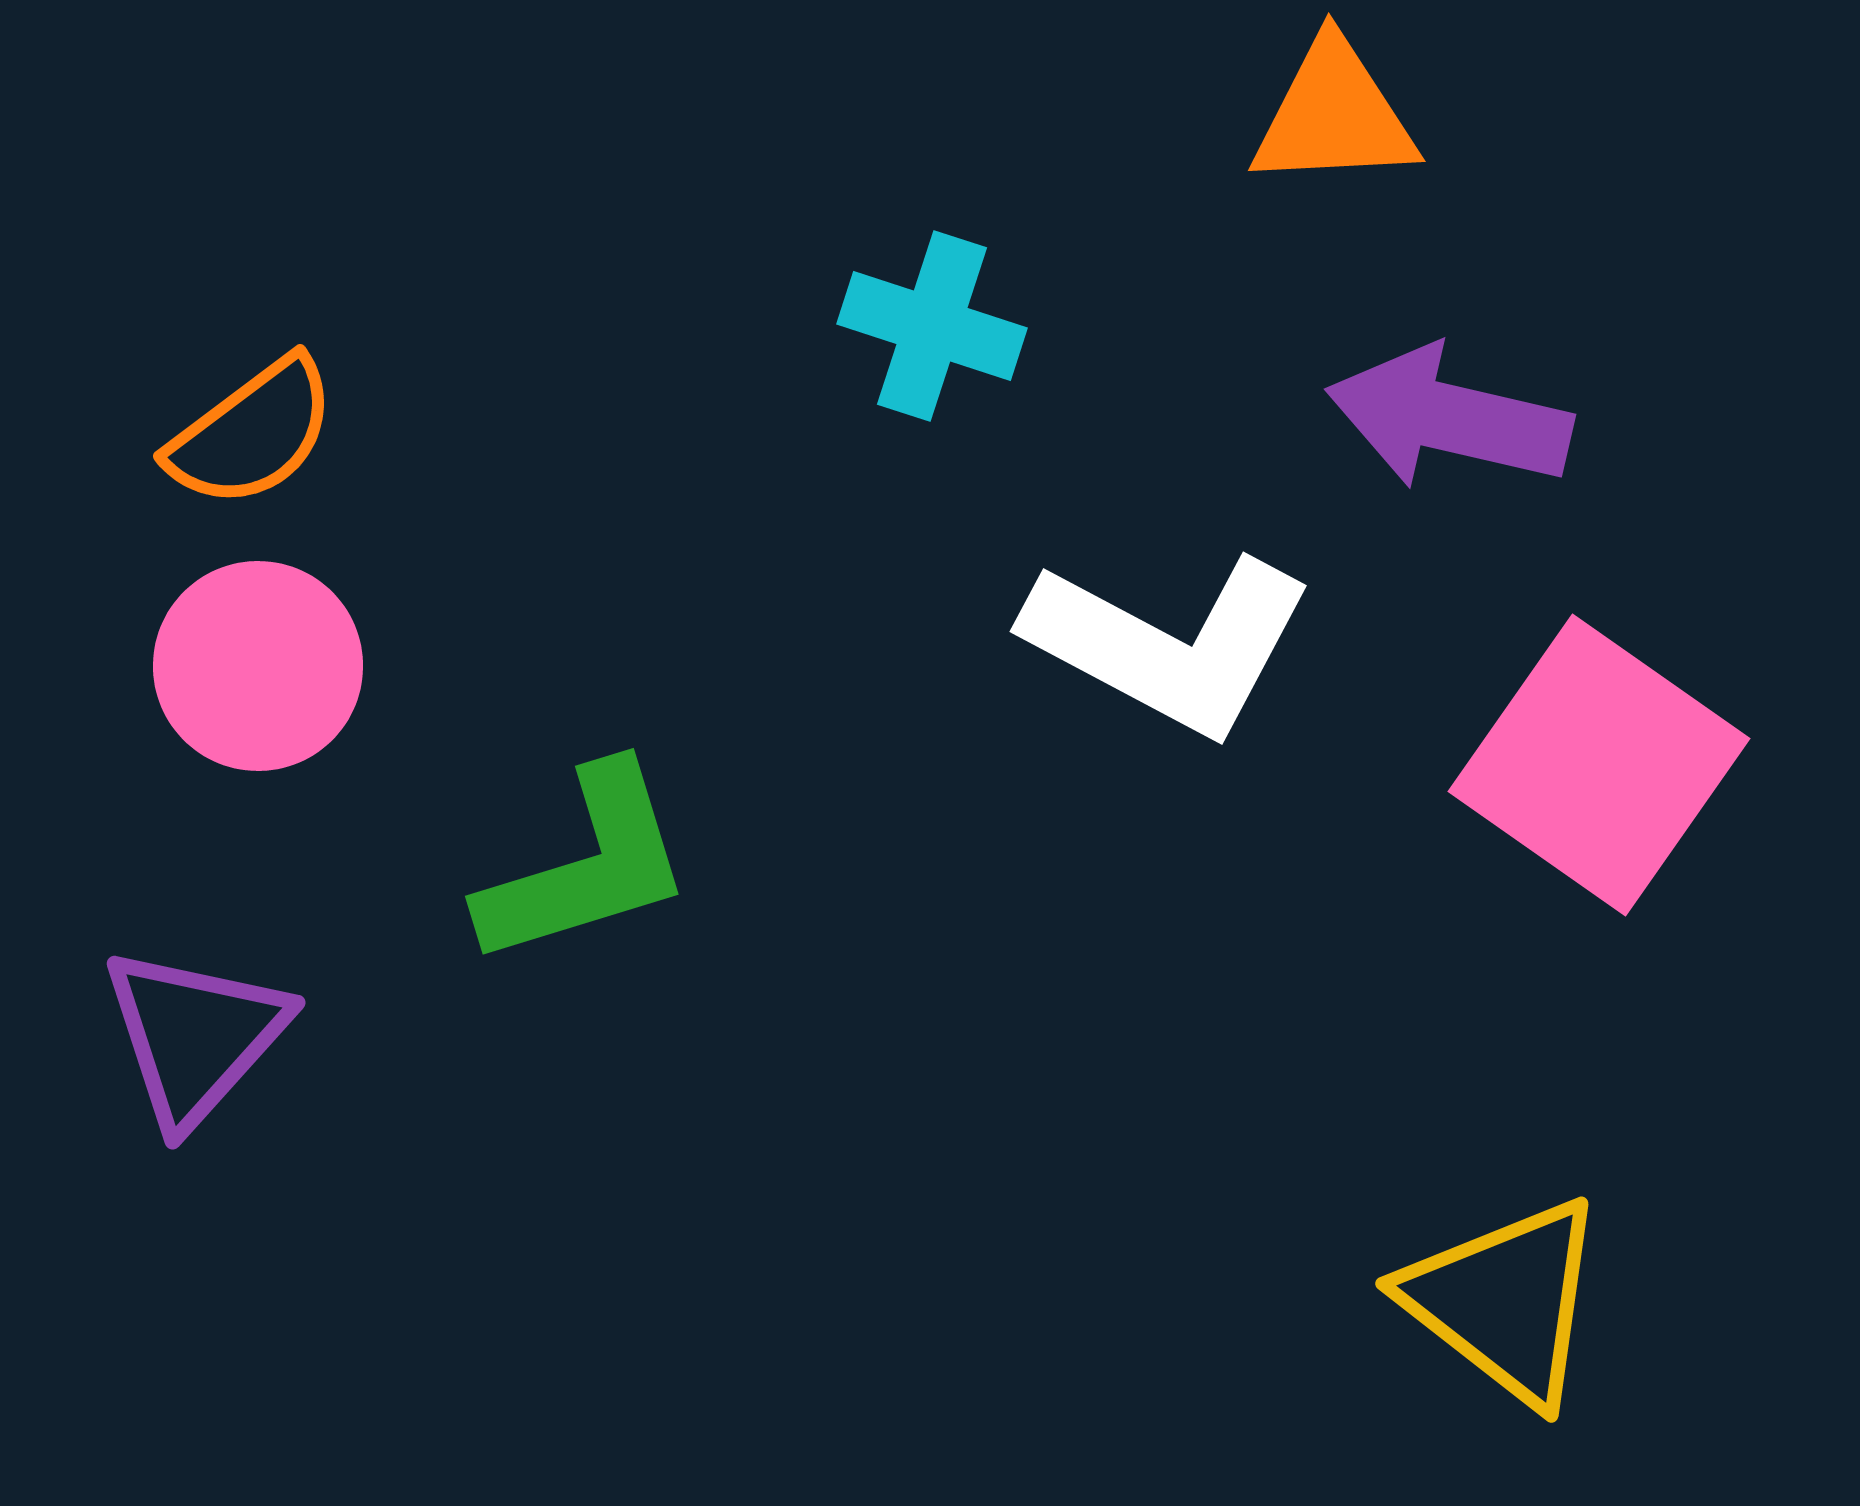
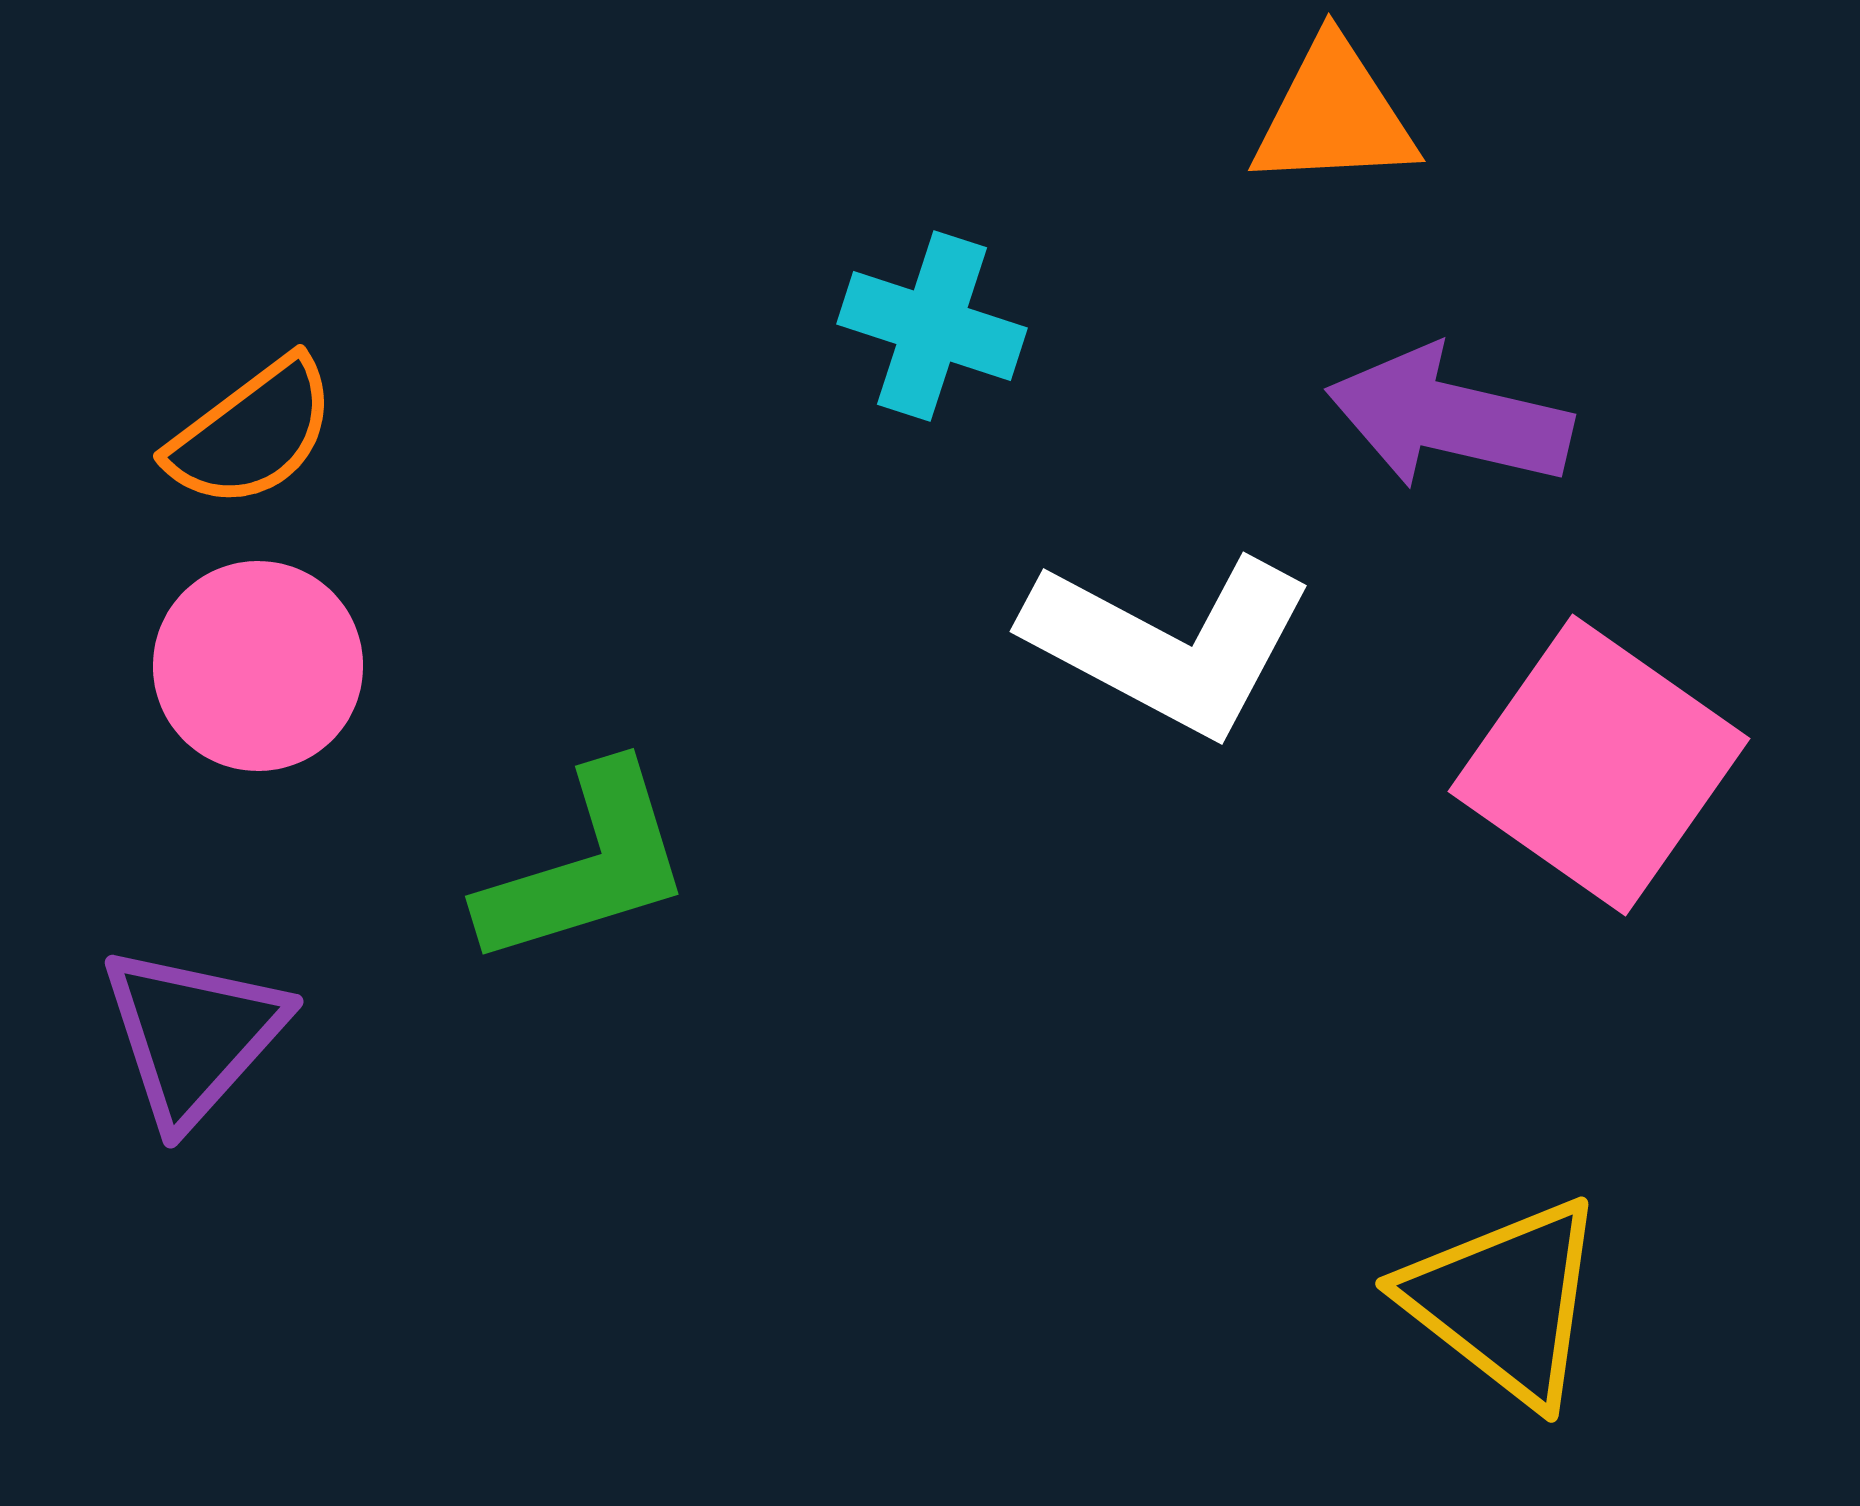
purple triangle: moved 2 px left, 1 px up
